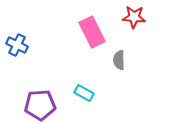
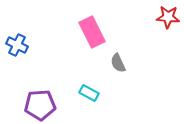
red star: moved 34 px right
gray semicircle: moved 1 px left, 3 px down; rotated 24 degrees counterclockwise
cyan rectangle: moved 5 px right
